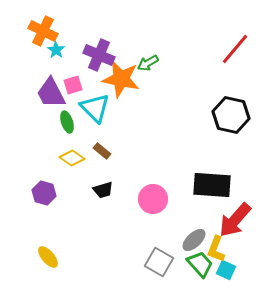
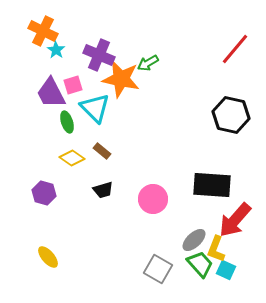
gray square: moved 1 px left, 7 px down
